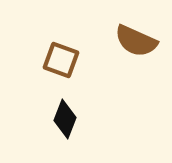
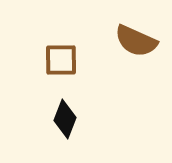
brown square: rotated 21 degrees counterclockwise
